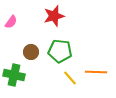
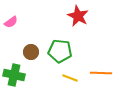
red star: moved 24 px right; rotated 30 degrees counterclockwise
pink semicircle: rotated 16 degrees clockwise
orange line: moved 5 px right, 1 px down
yellow line: rotated 28 degrees counterclockwise
